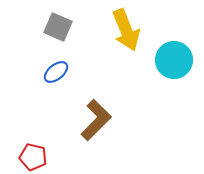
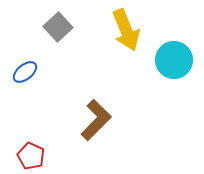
gray square: rotated 24 degrees clockwise
blue ellipse: moved 31 px left
red pentagon: moved 2 px left, 1 px up; rotated 12 degrees clockwise
